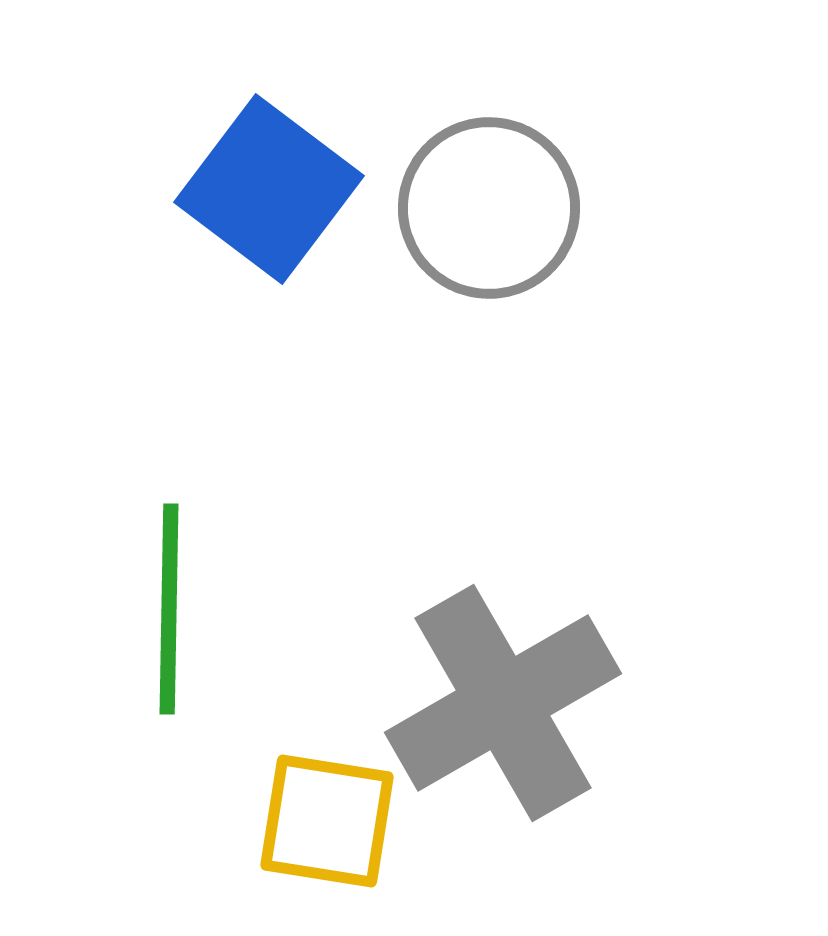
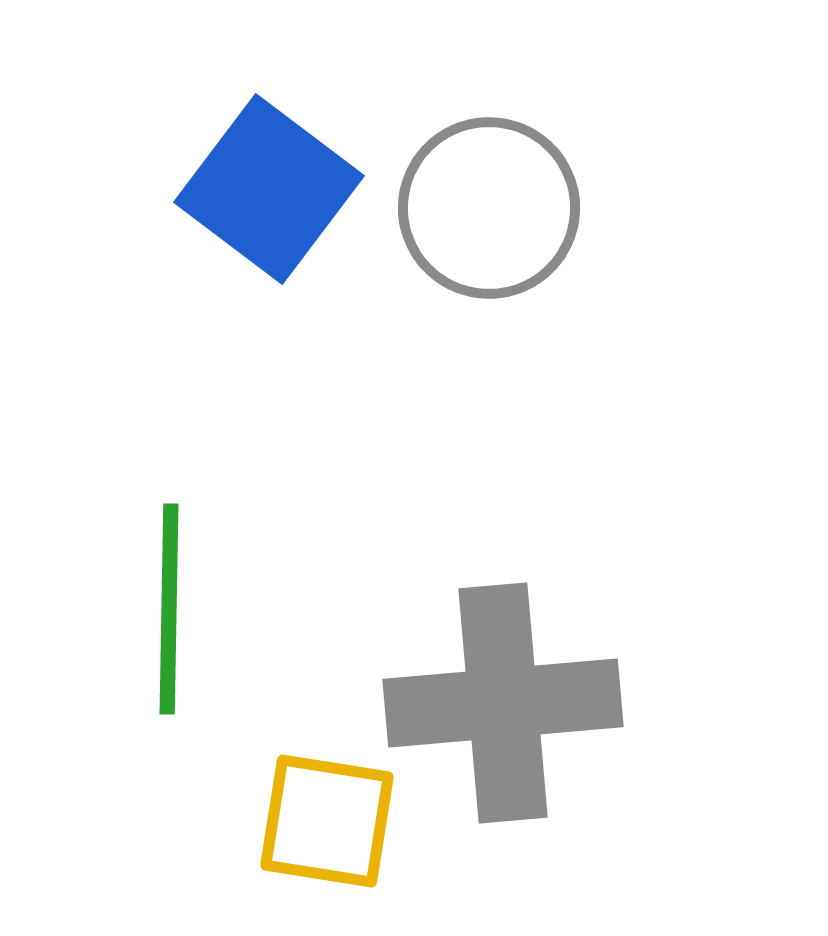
gray cross: rotated 25 degrees clockwise
